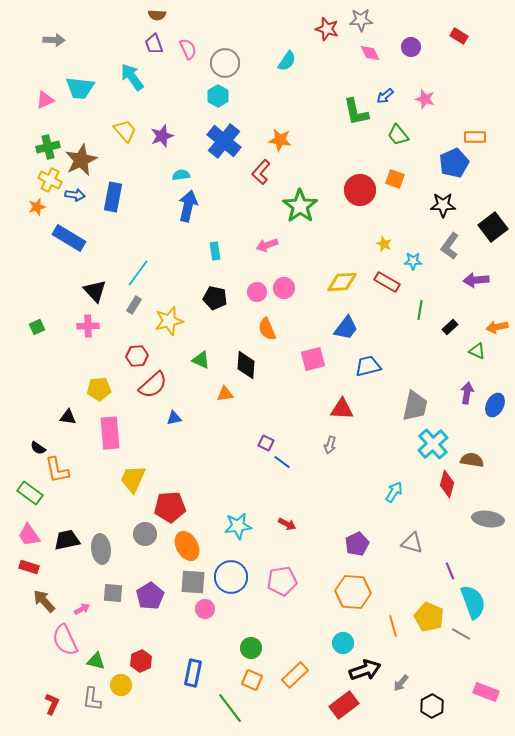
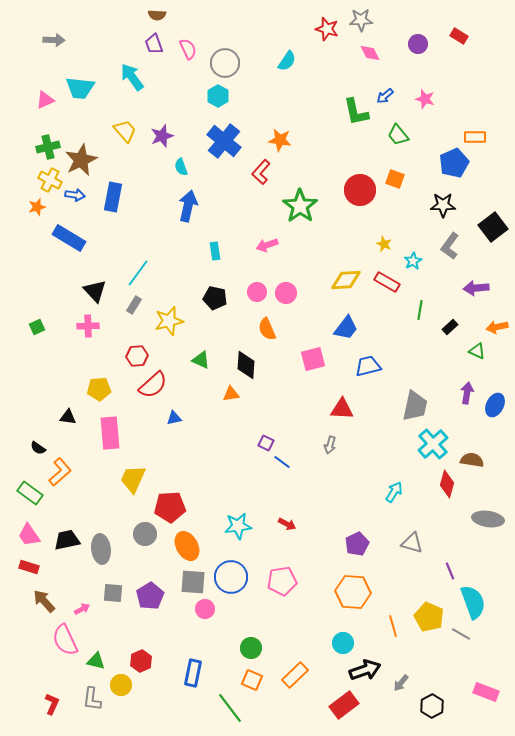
purple circle at (411, 47): moved 7 px right, 3 px up
cyan semicircle at (181, 175): moved 8 px up; rotated 102 degrees counterclockwise
cyan star at (413, 261): rotated 30 degrees counterclockwise
purple arrow at (476, 280): moved 8 px down
yellow diamond at (342, 282): moved 4 px right, 2 px up
pink circle at (284, 288): moved 2 px right, 5 px down
orange triangle at (225, 394): moved 6 px right
orange L-shape at (57, 470): moved 3 px right, 2 px down; rotated 120 degrees counterclockwise
